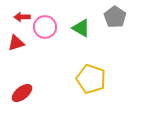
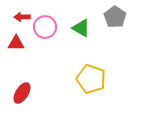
red triangle: rotated 18 degrees clockwise
red ellipse: rotated 20 degrees counterclockwise
